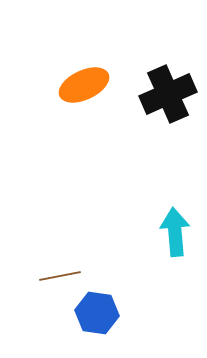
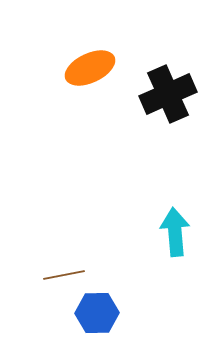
orange ellipse: moved 6 px right, 17 px up
brown line: moved 4 px right, 1 px up
blue hexagon: rotated 9 degrees counterclockwise
